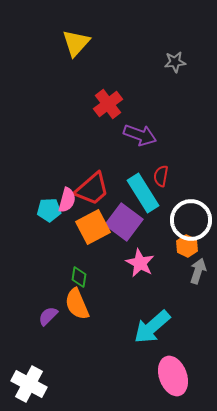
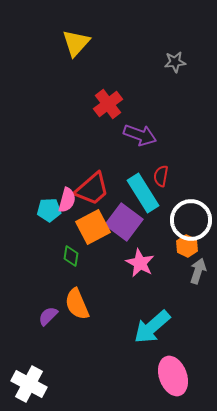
green diamond: moved 8 px left, 21 px up
